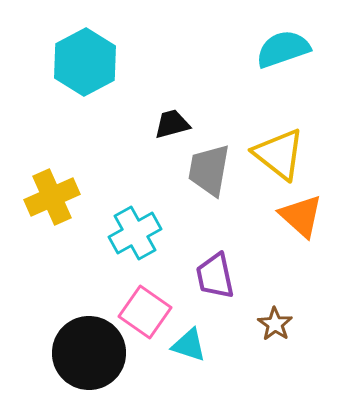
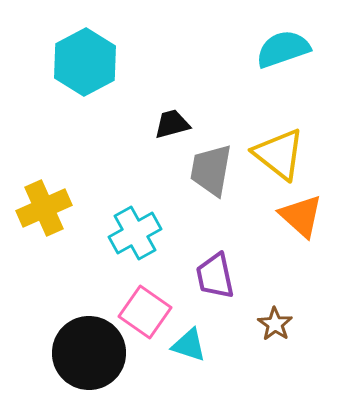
gray trapezoid: moved 2 px right
yellow cross: moved 8 px left, 11 px down
